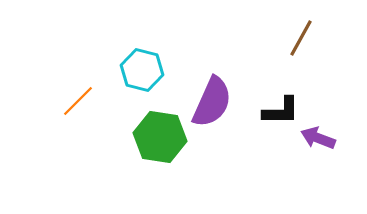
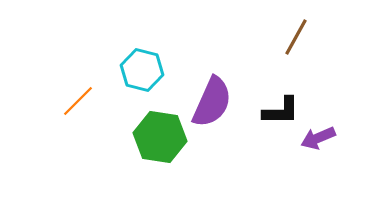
brown line: moved 5 px left, 1 px up
purple arrow: rotated 44 degrees counterclockwise
